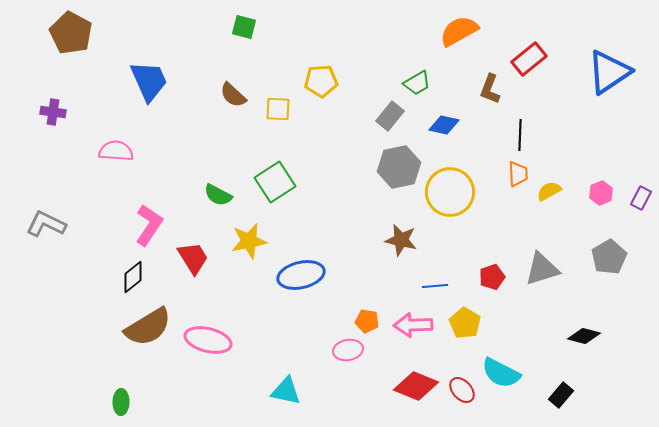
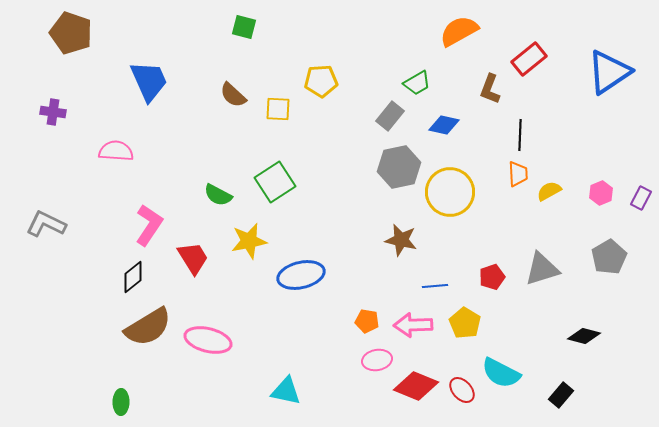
brown pentagon at (71, 33): rotated 9 degrees counterclockwise
pink ellipse at (348, 350): moved 29 px right, 10 px down
